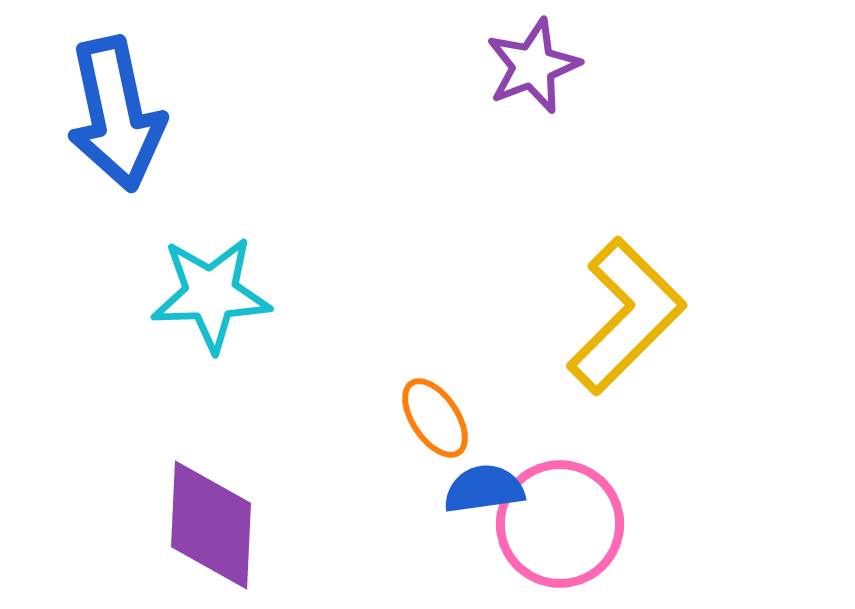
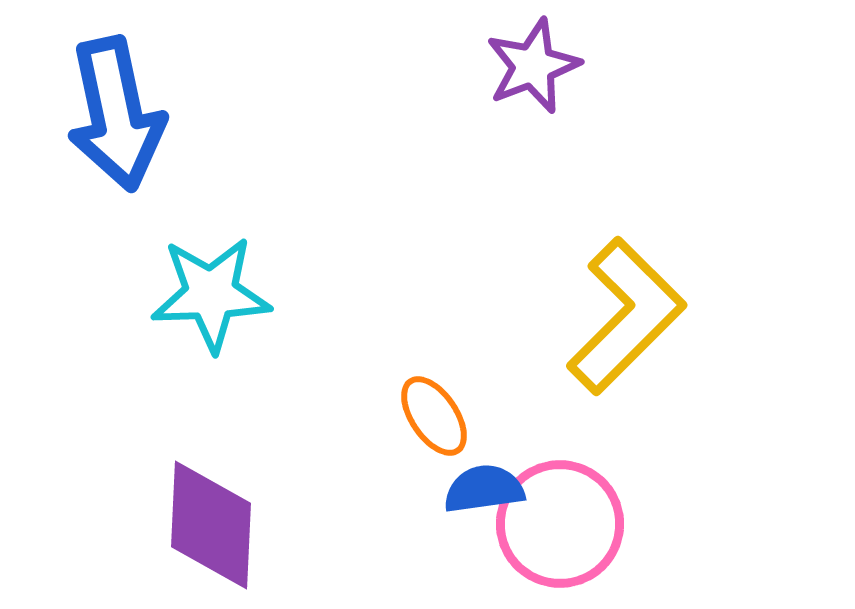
orange ellipse: moved 1 px left, 2 px up
